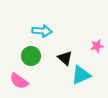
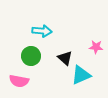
pink star: moved 1 px left, 1 px down; rotated 16 degrees clockwise
pink semicircle: rotated 24 degrees counterclockwise
